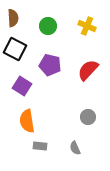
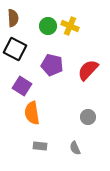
yellow cross: moved 17 px left
purple pentagon: moved 2 px right
orange semicircle: moved 5 px right, 8 px up
